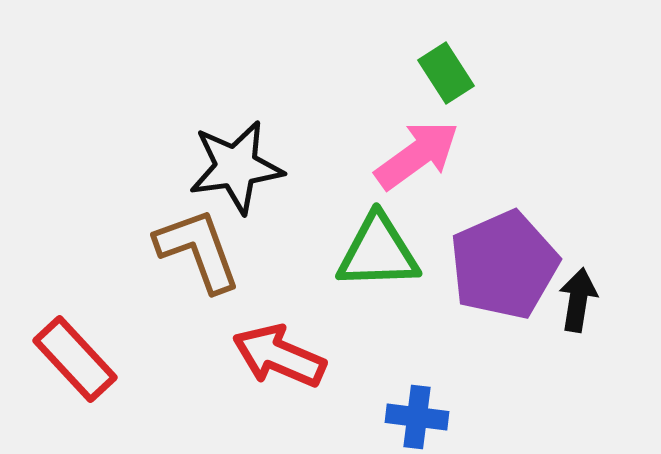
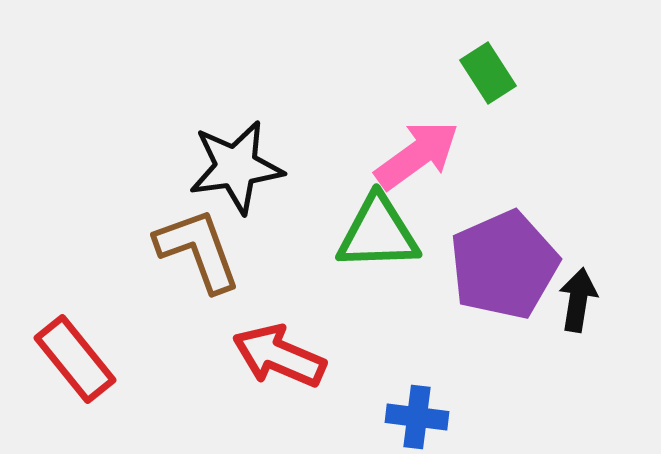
green rectangle: moved 42 px right
green triangle: moved 19 px up
red rectangle: rotated 4 degrees clockwise
